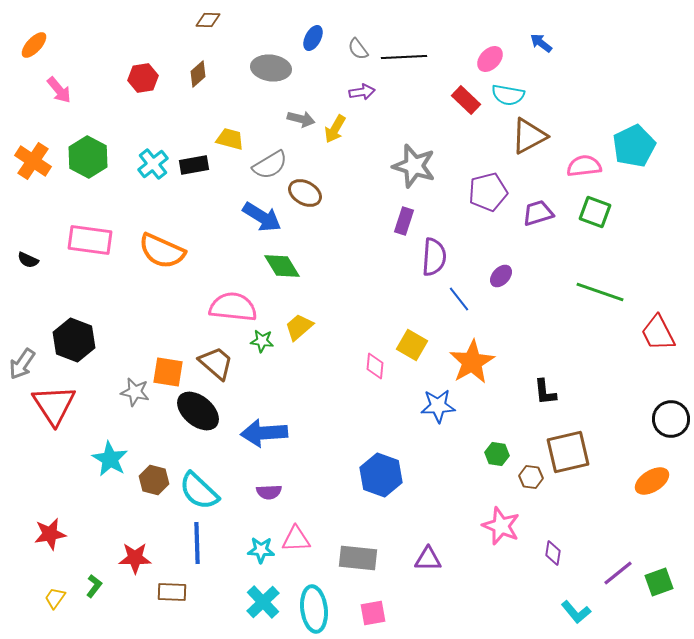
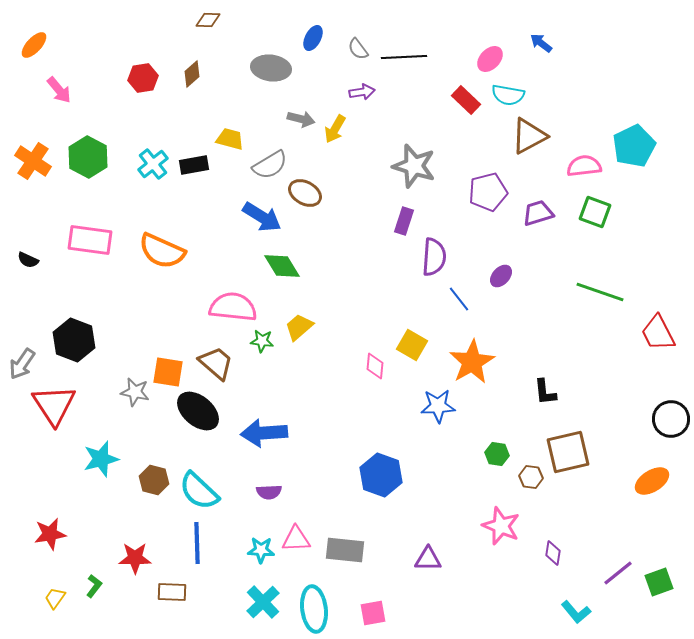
brown diamond at (198, 74): moved 6 px left
cyan star at (110, 459): moved 9 px left; rotated 27 degrees clockwise
gray rectangle at (358, 558): moved 13 px left, 8 px up
